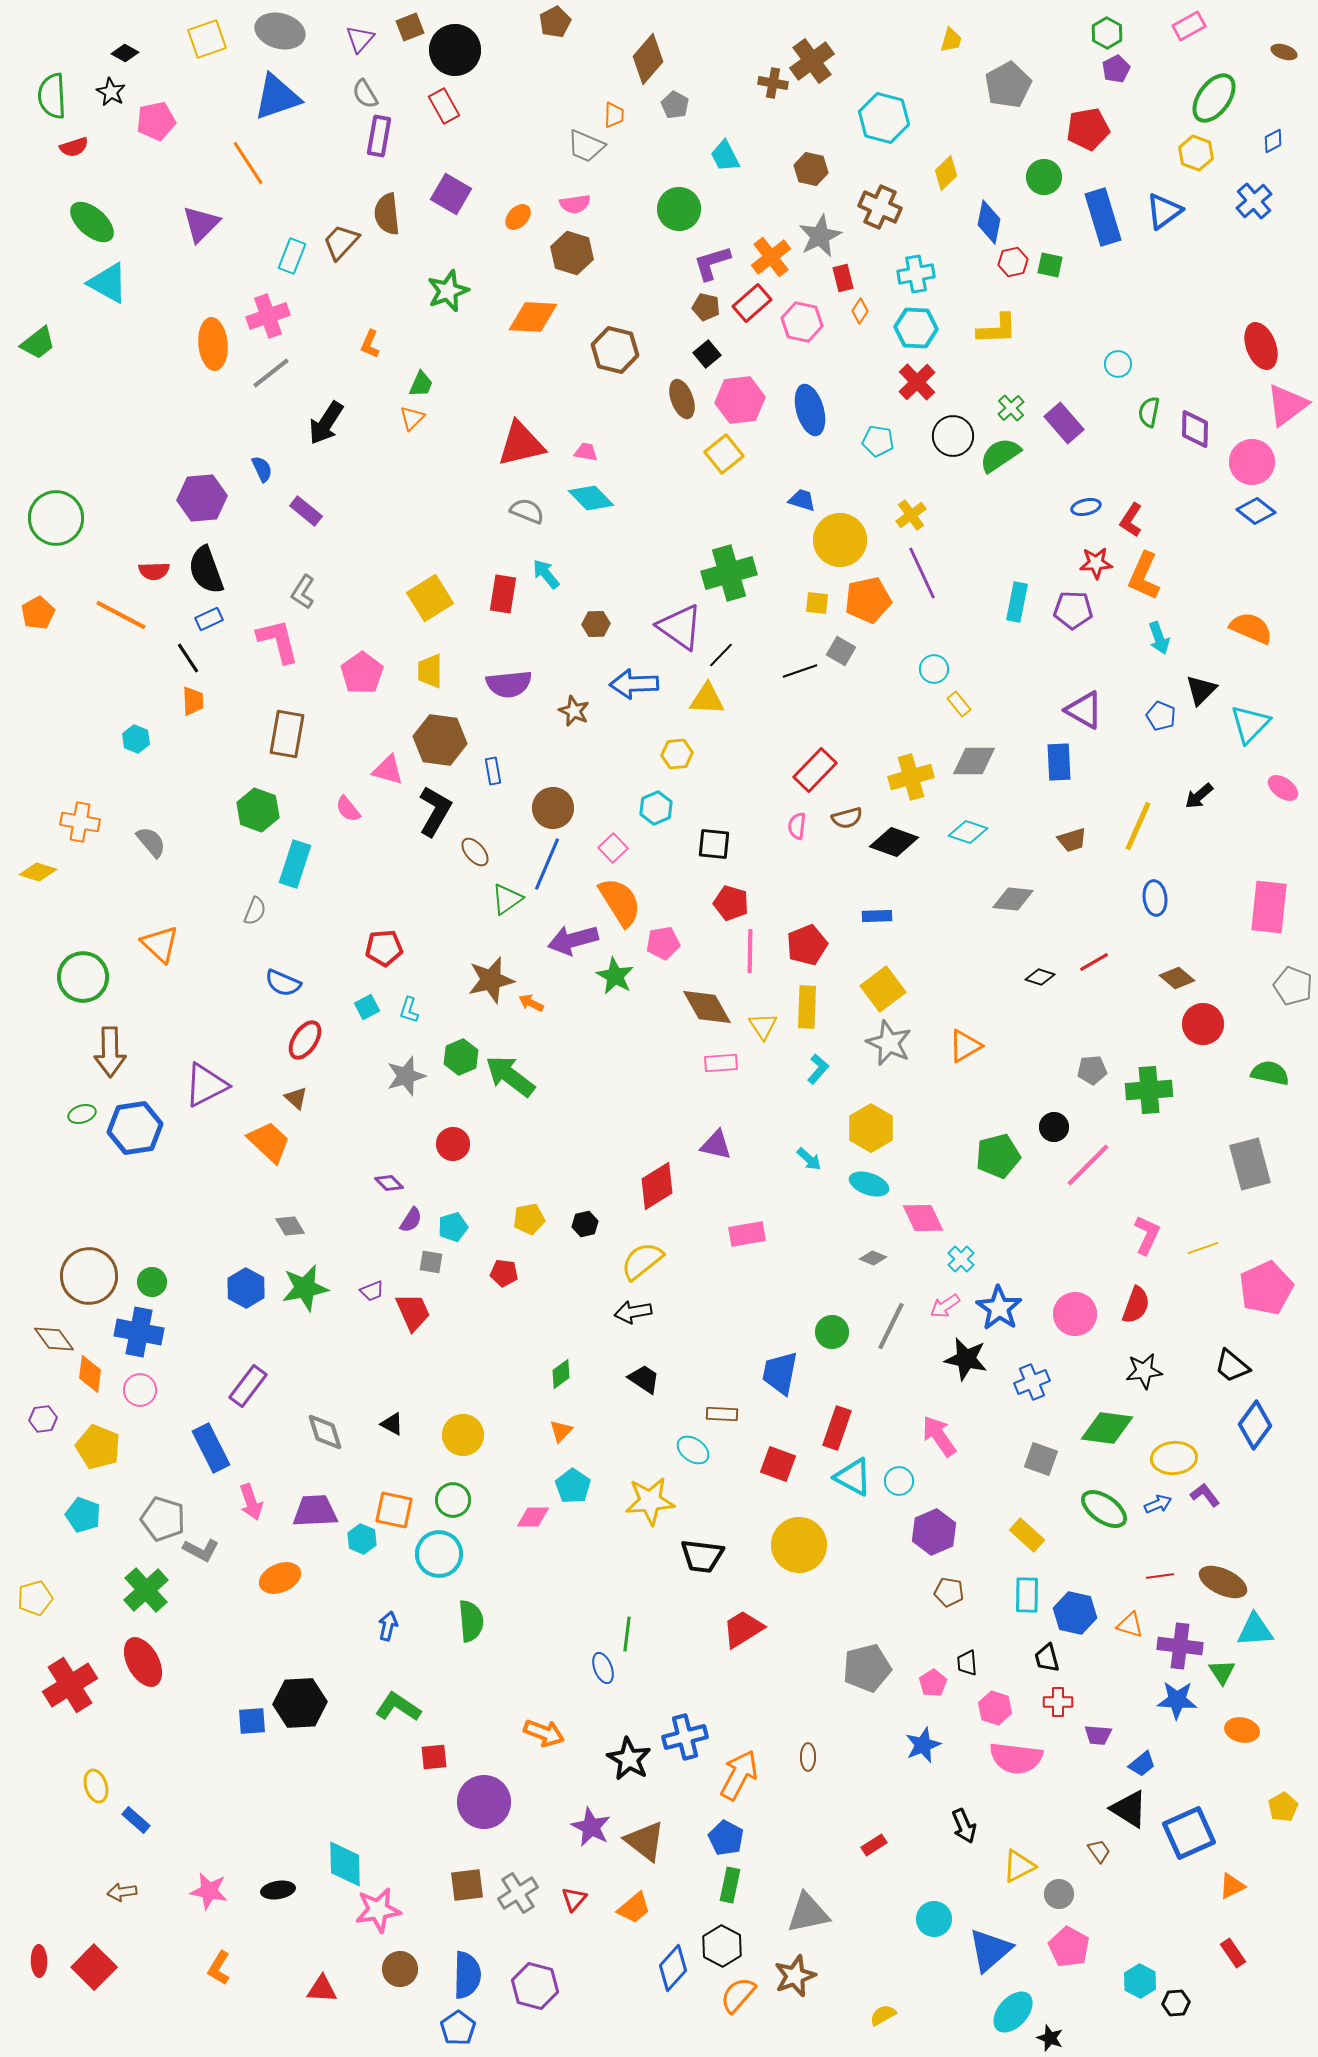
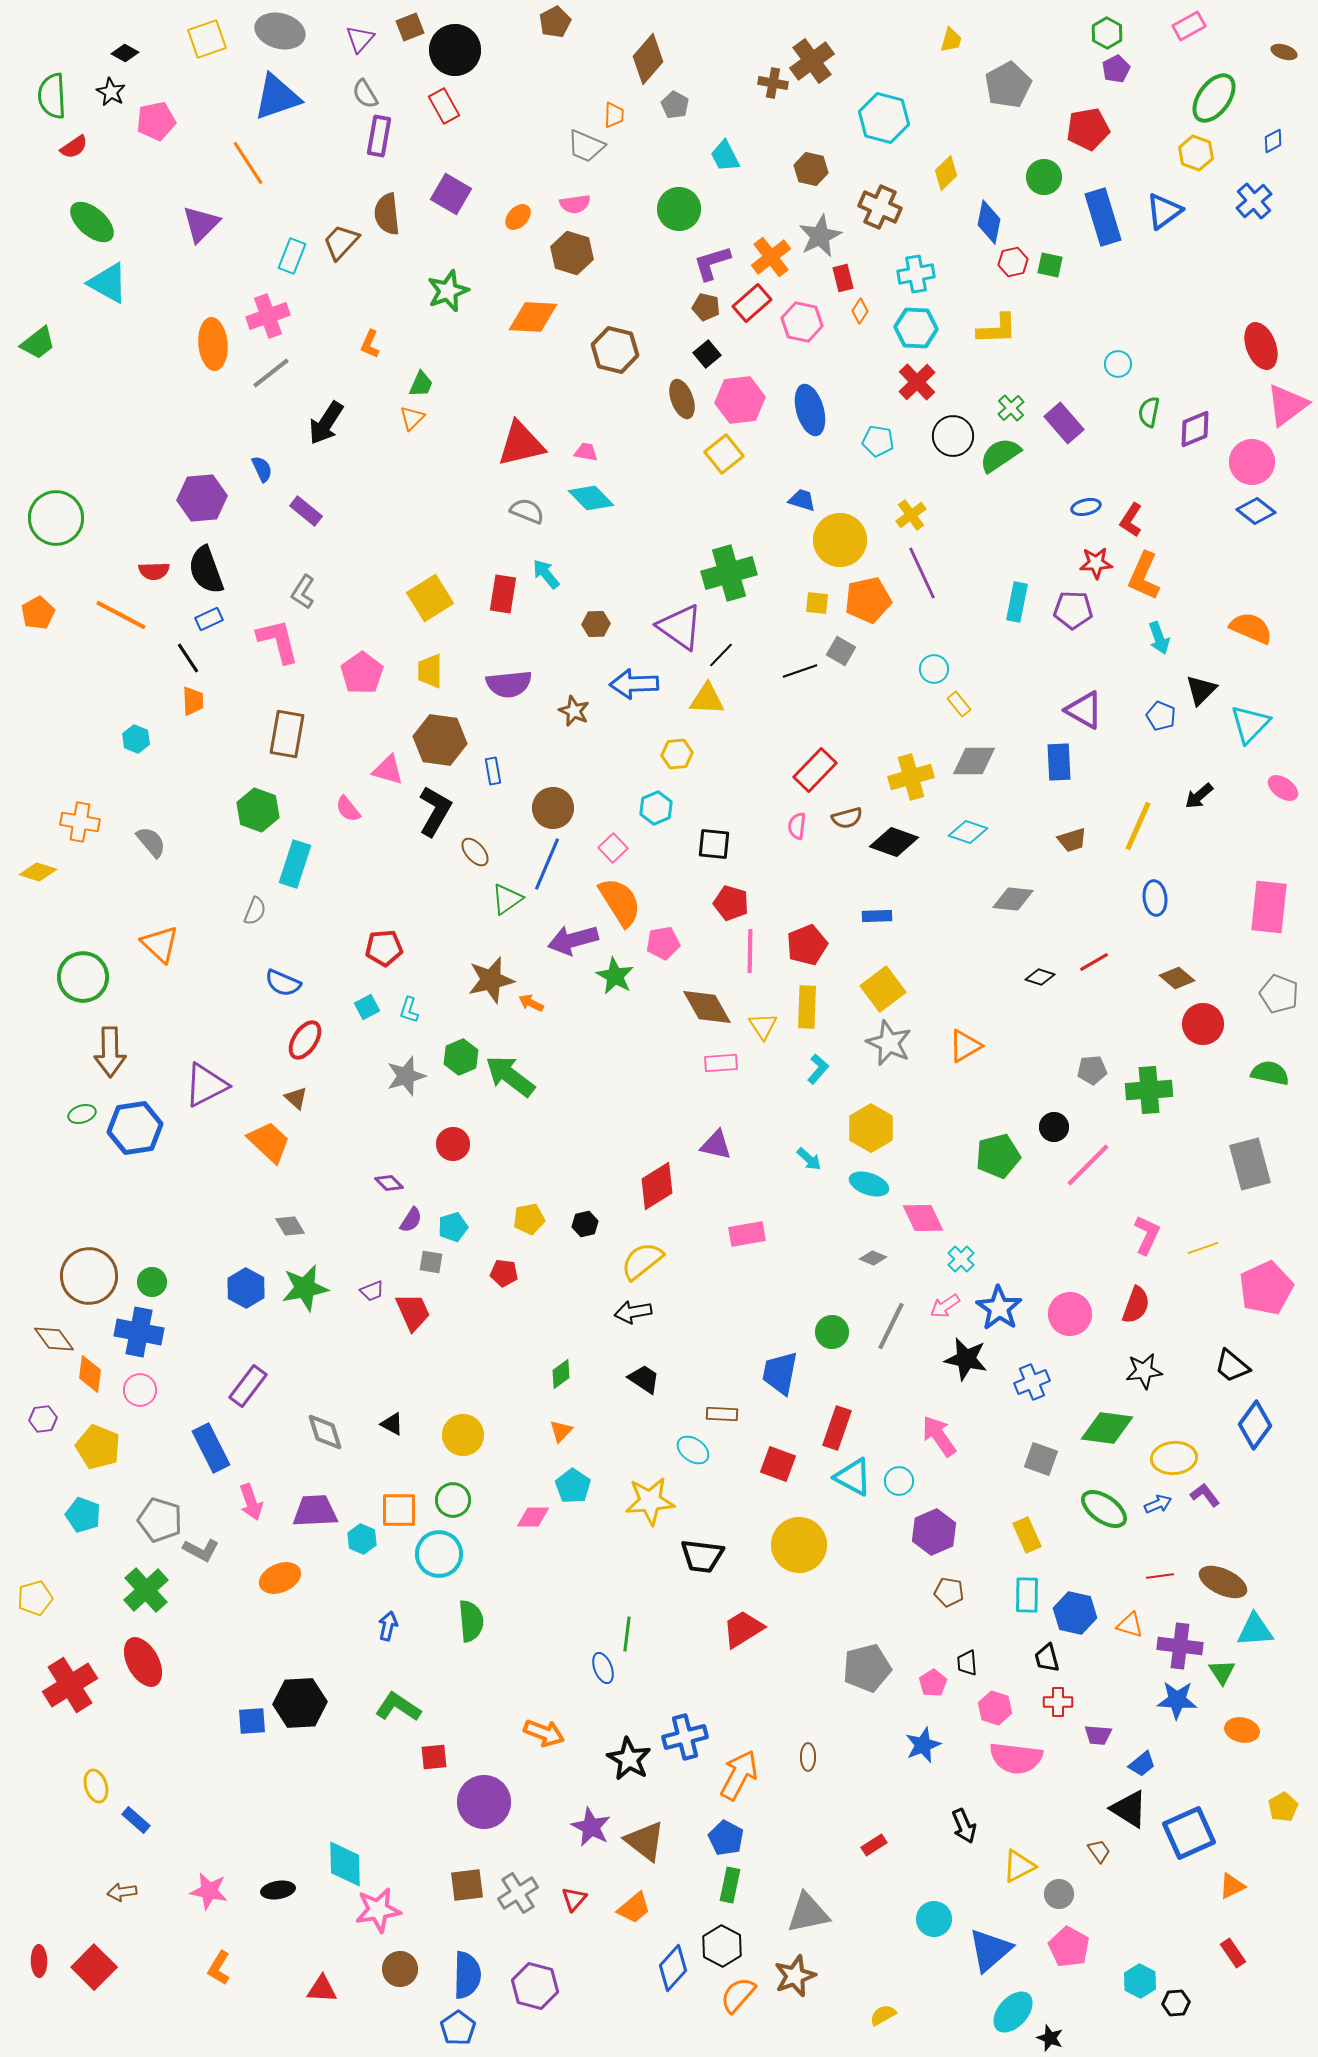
red semicircle at (74, 147): rotated 16 degrees counterclockwise
purple diamond at (1195, 429): rotated 66 degrees clockwise
gray pentagon at (1293, 986): moved 14 px left, 8 px down
pink circle at (1075, 1314): moved 5 px left
orange square at (394, 1510): moved 5 px right; rotated 12 degrees counterclockwise
gray pentagon at (163, 1519): moved 3 px left, 1 px down
yellow rectangle at (1027, 1535): rotated 24 degrees clockwise
